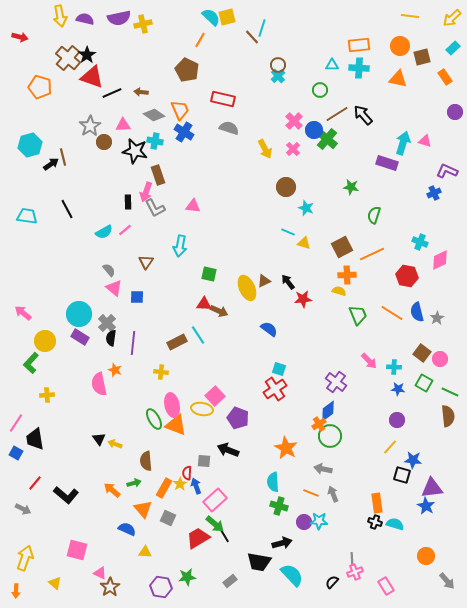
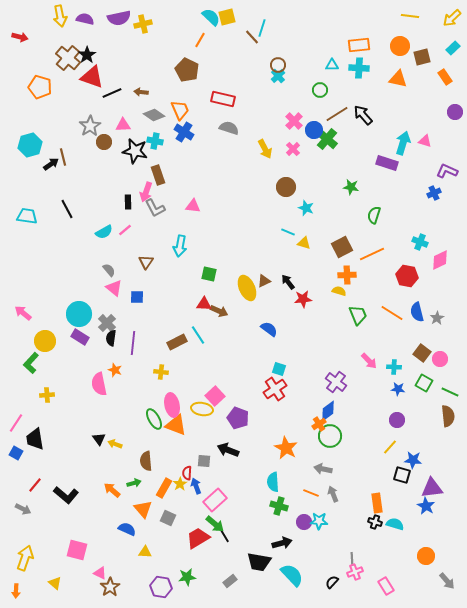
red line at (35, 483): moved 2 px down
